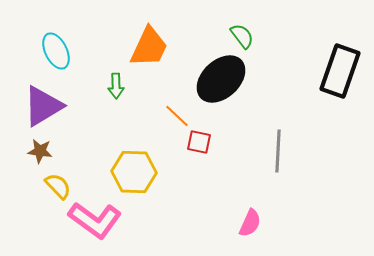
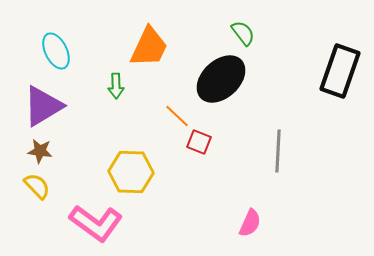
green semicircle: moved 1 px right, 3 px up
red square: rotated 10 degrees clockwise
yellow hexagon: moved 3 px left
yellow semicircle: moved 21 px left
pink L-shape: moved 1 px right, 3 px down
